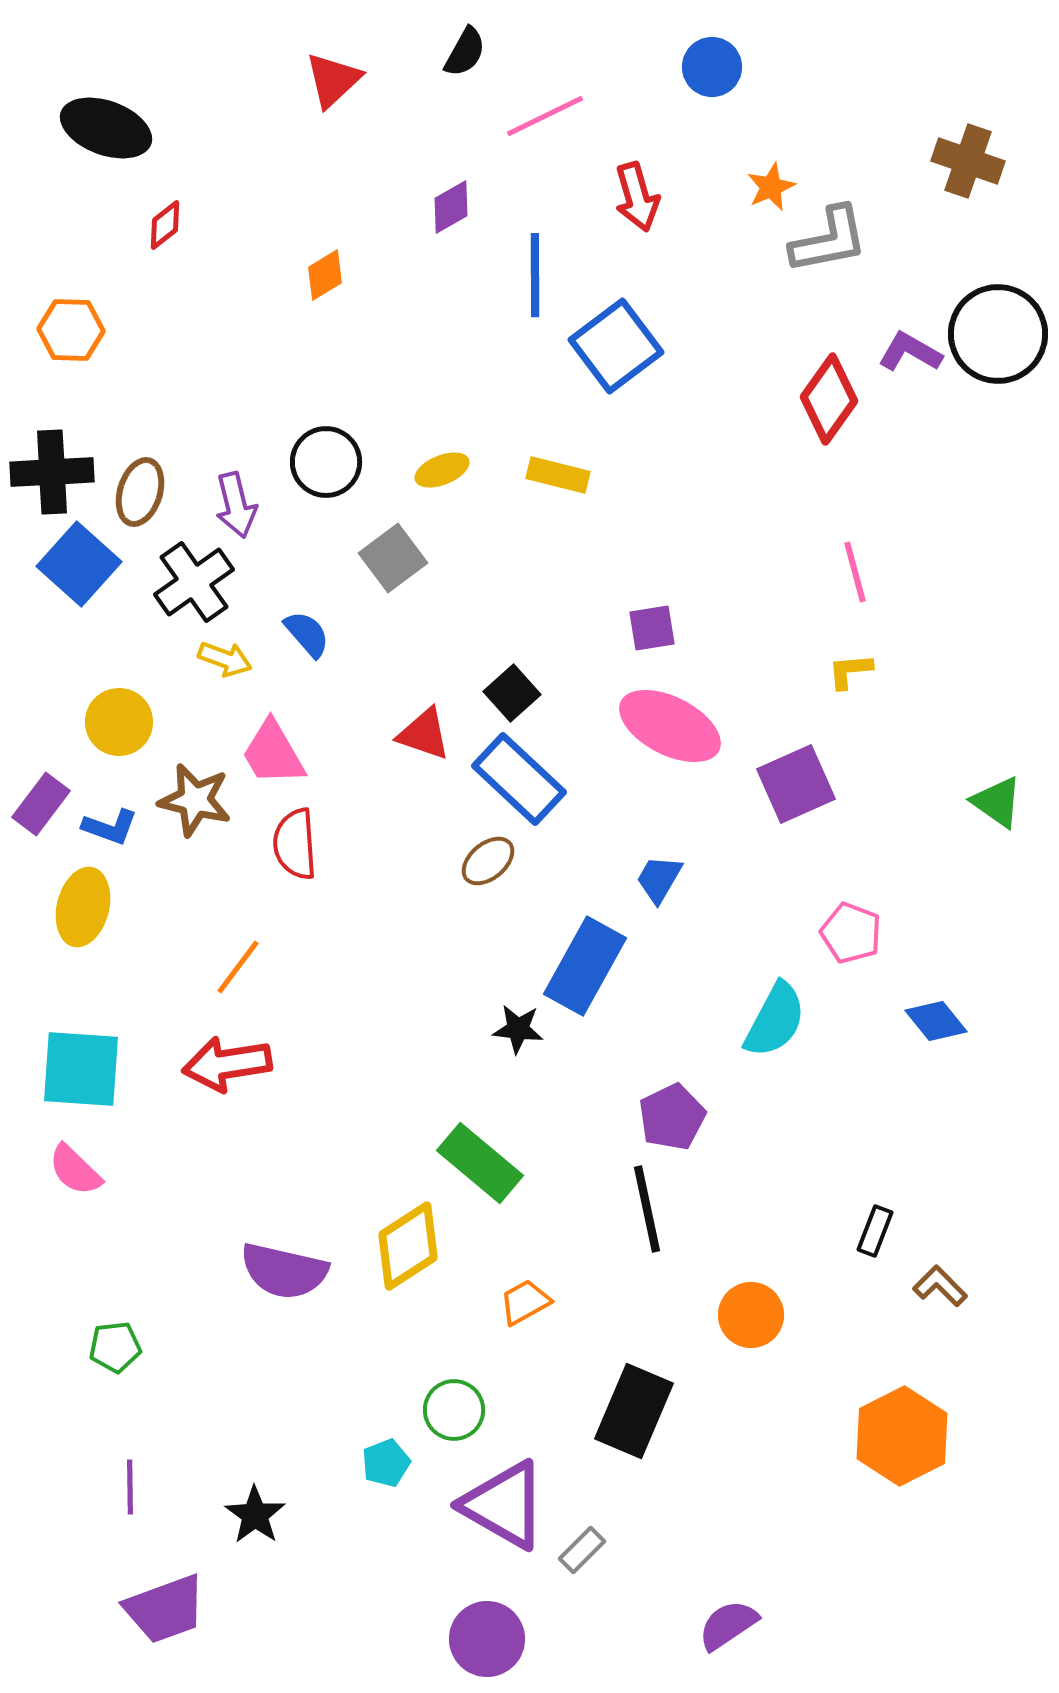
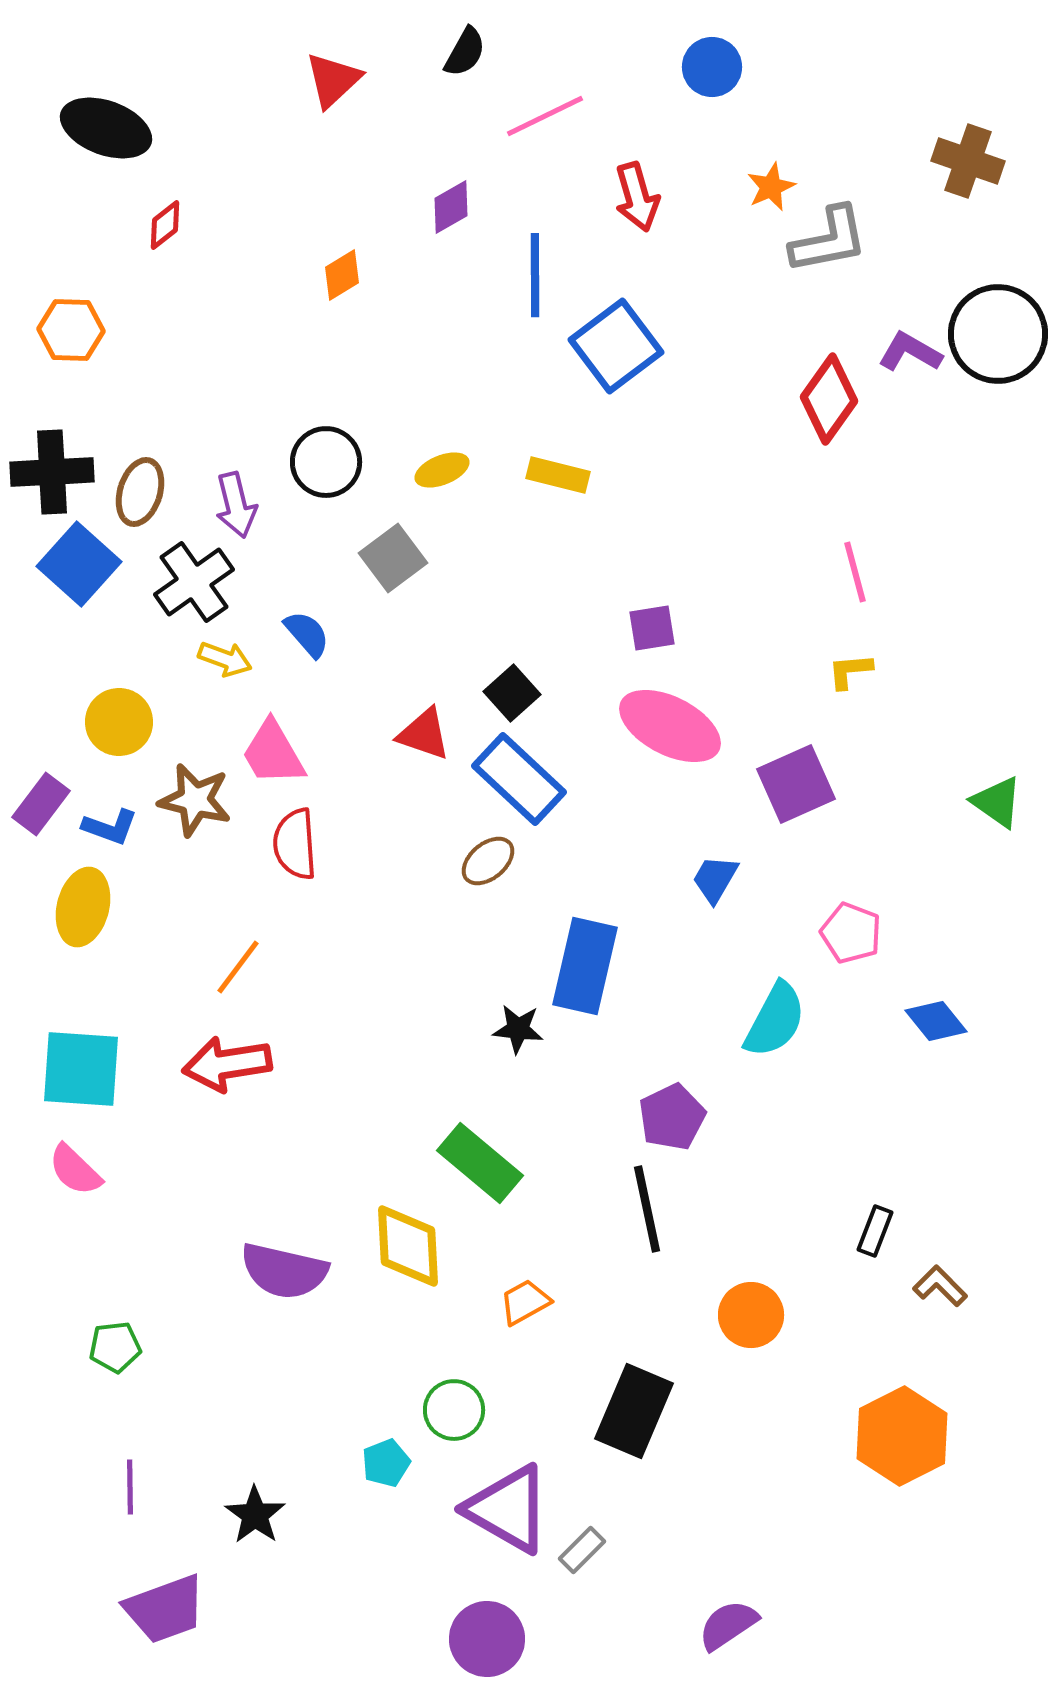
orange diamond at (325, 275): moved 17 px right
blue trapezoid at (659, 879): moved 56 px right
blue rectangle at (585, 966): rotated 16 degrees counterclockwise
yellow diamond at (408, 1246): rotated 60 degrees counterclockwise
purple triangle at (504, 1505): moved 4 px right, 4 px down
